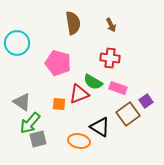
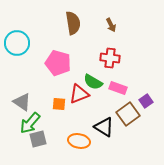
black triangle: moved 4 px right
